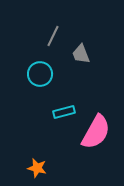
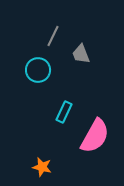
cyan circle: moved 2 px left, 4 px up
cyan rectangle: rotated 50 degrees counterclockwise
pink semicircle: moved 1 px left, 4 px down
orange star: moved 5 px right, 1 px up
